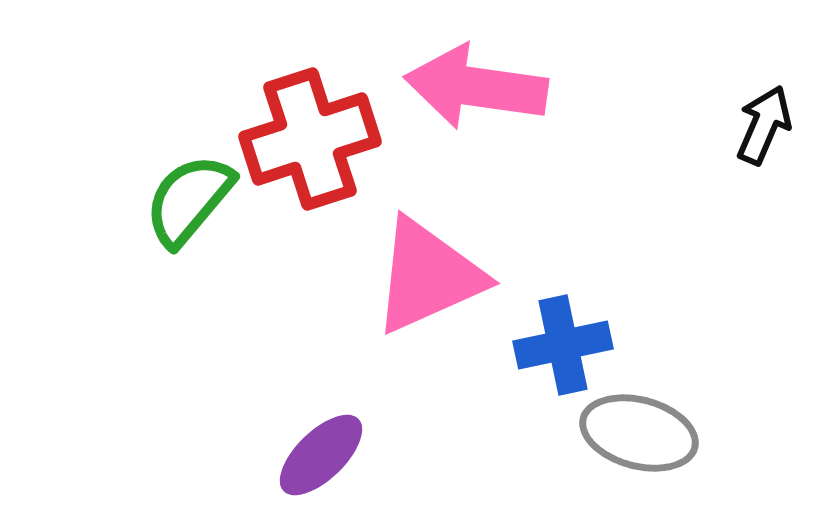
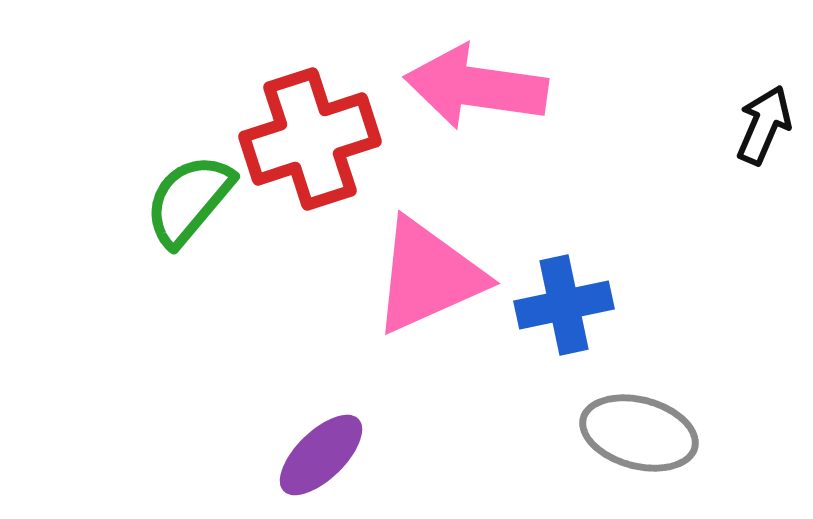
blue cross: moved 1 px right, 40 px up
